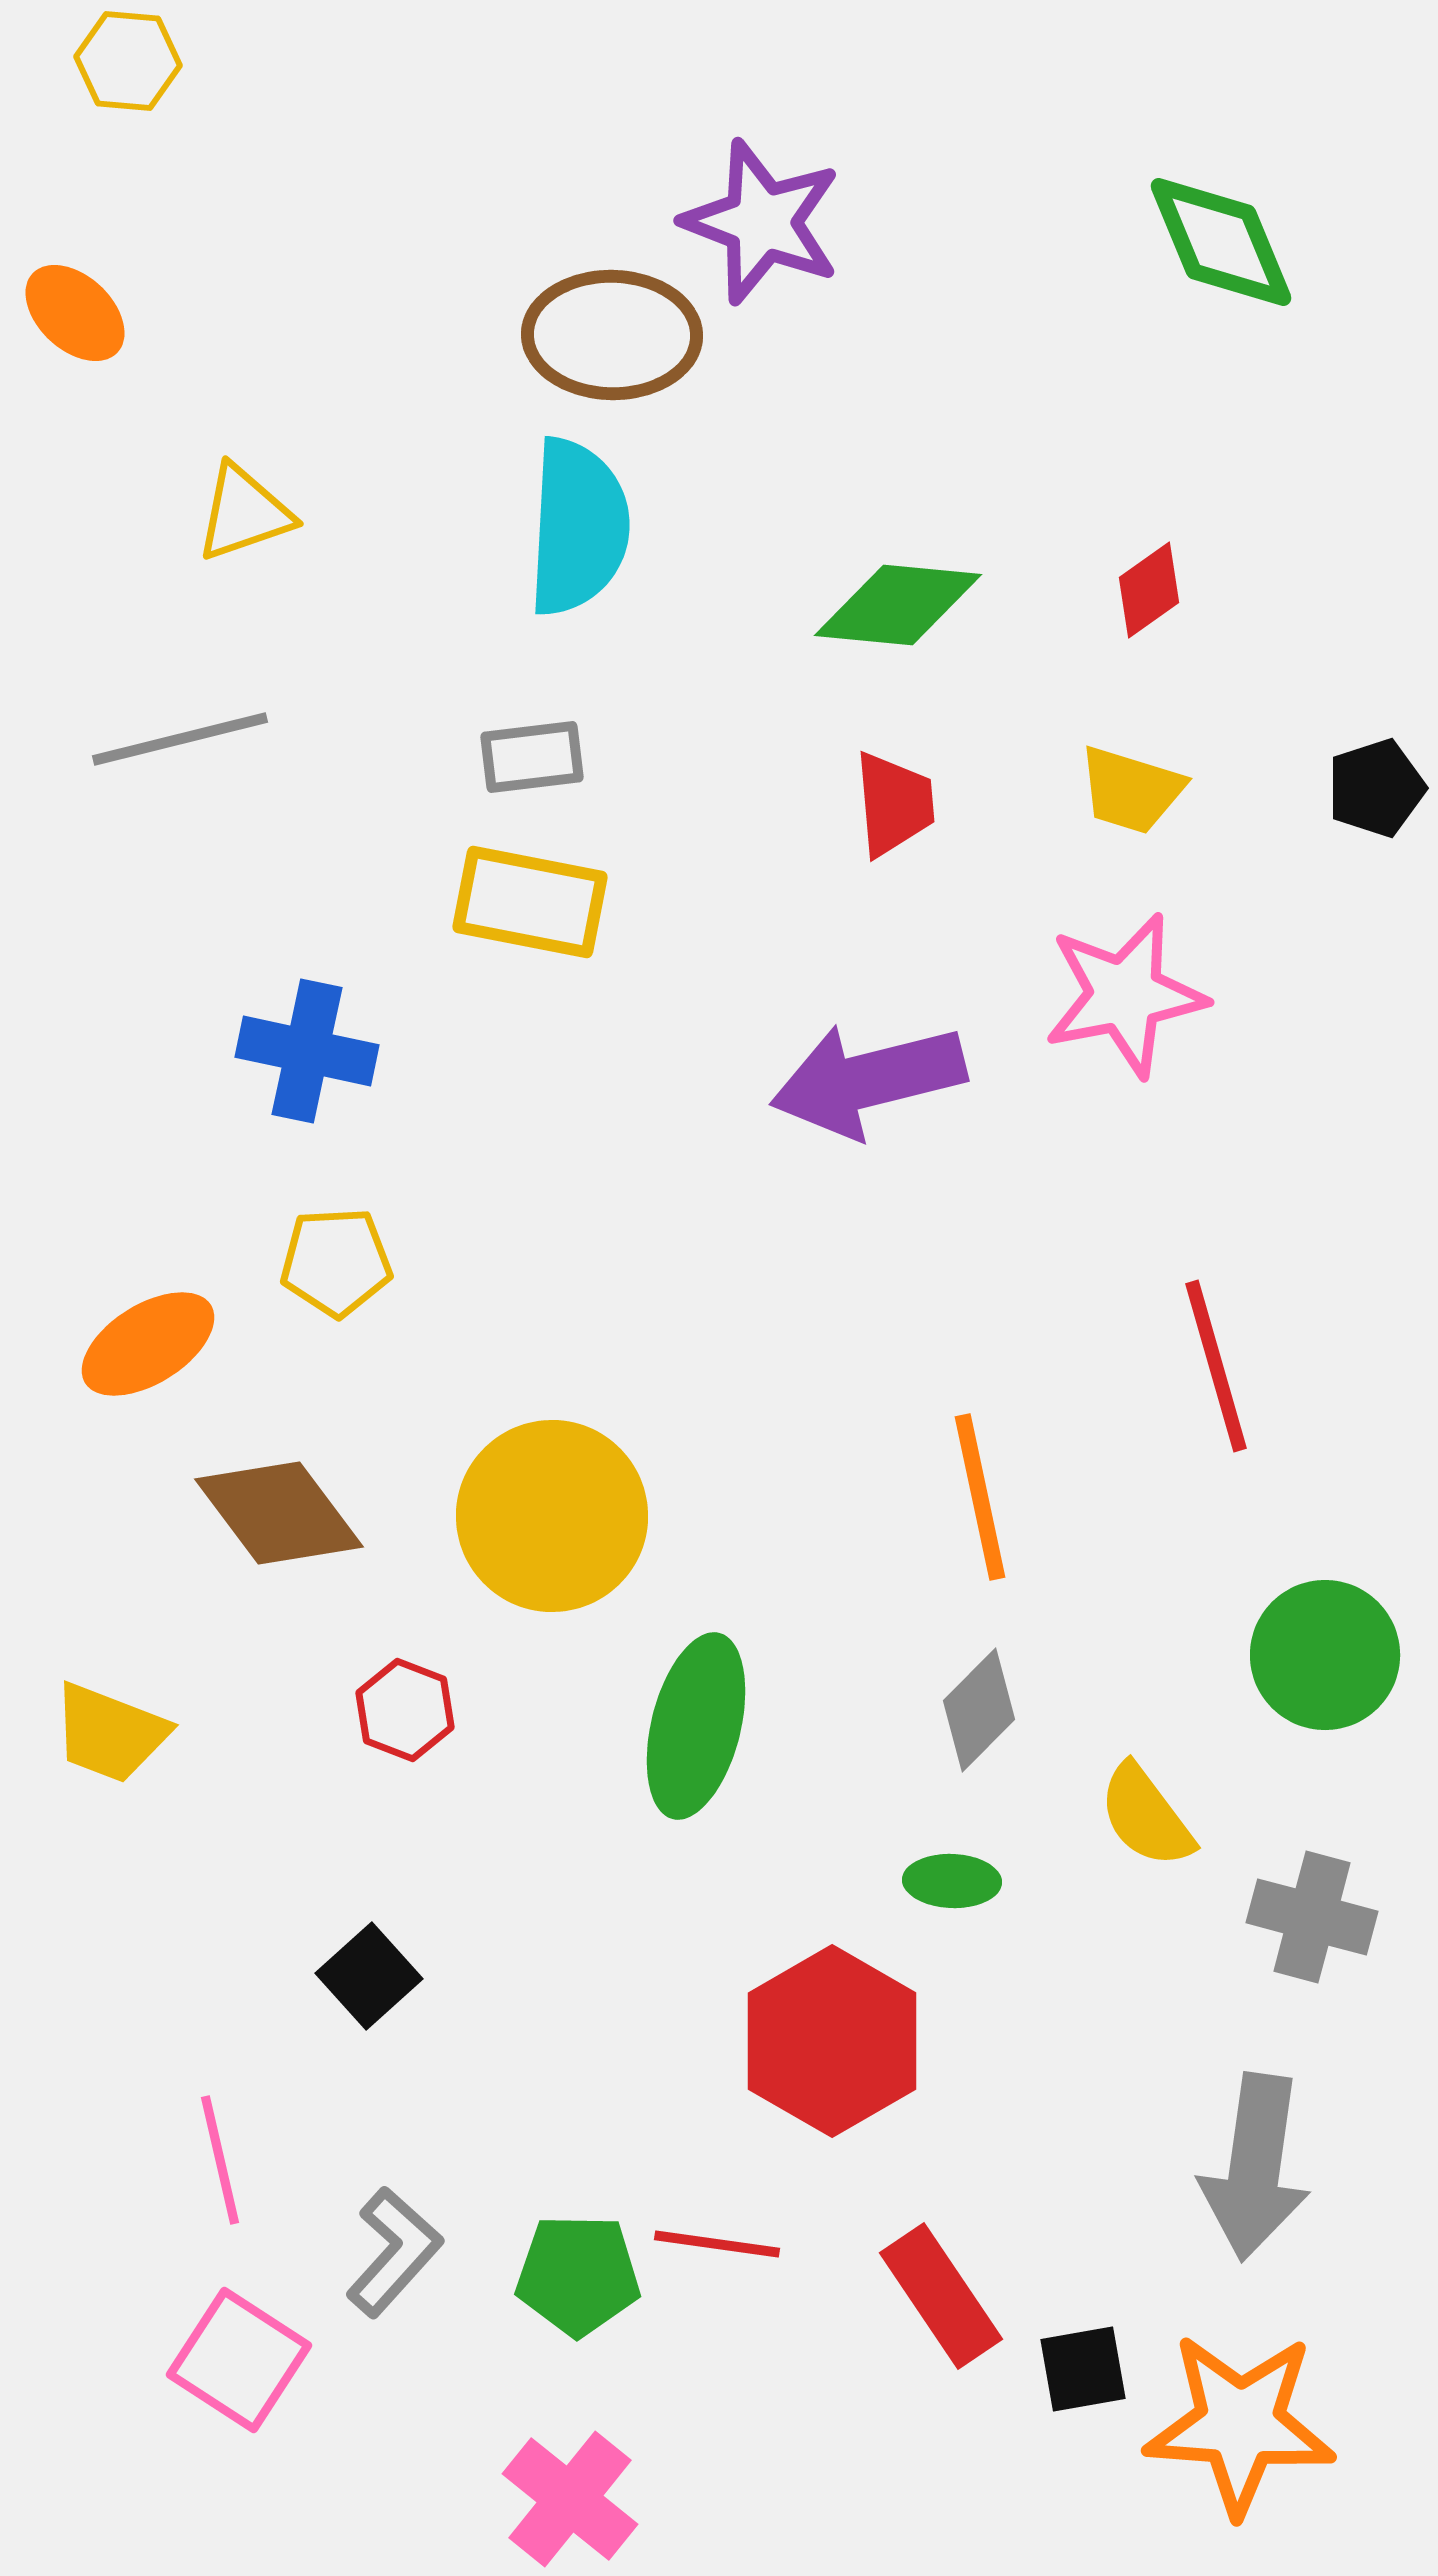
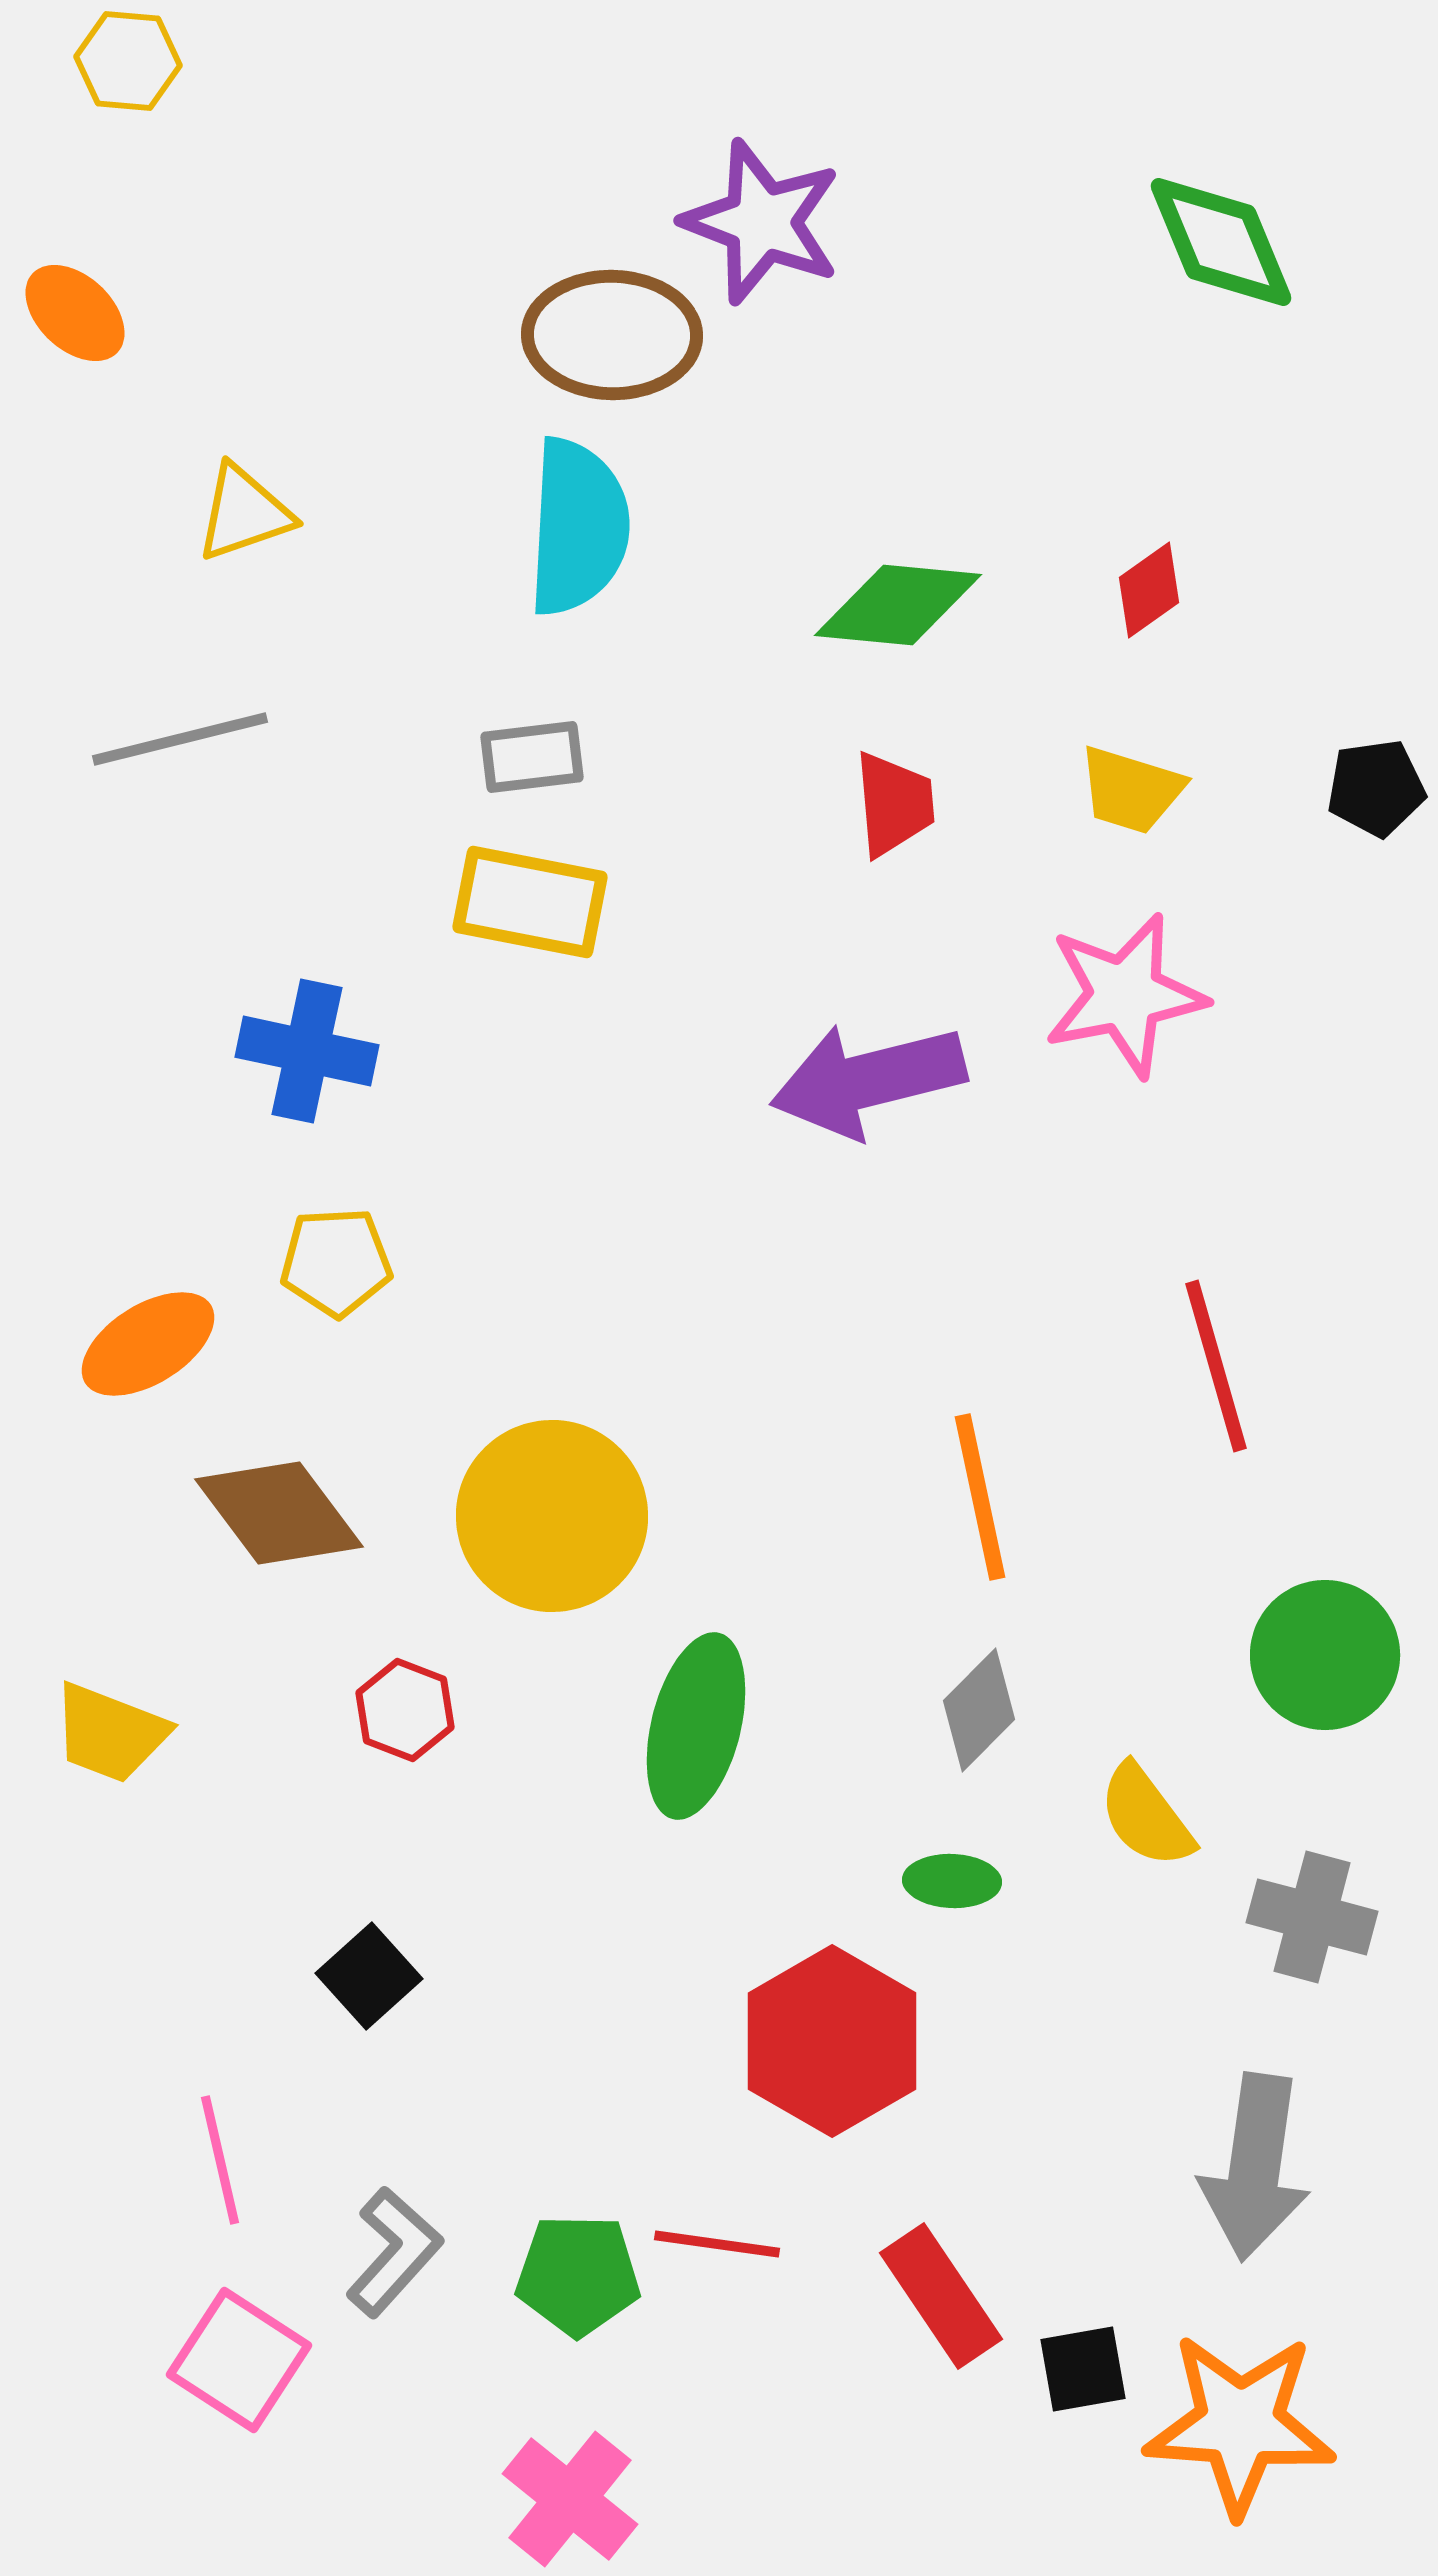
black pentagon at (1376, 788): rotated 10 degrees clockwise
